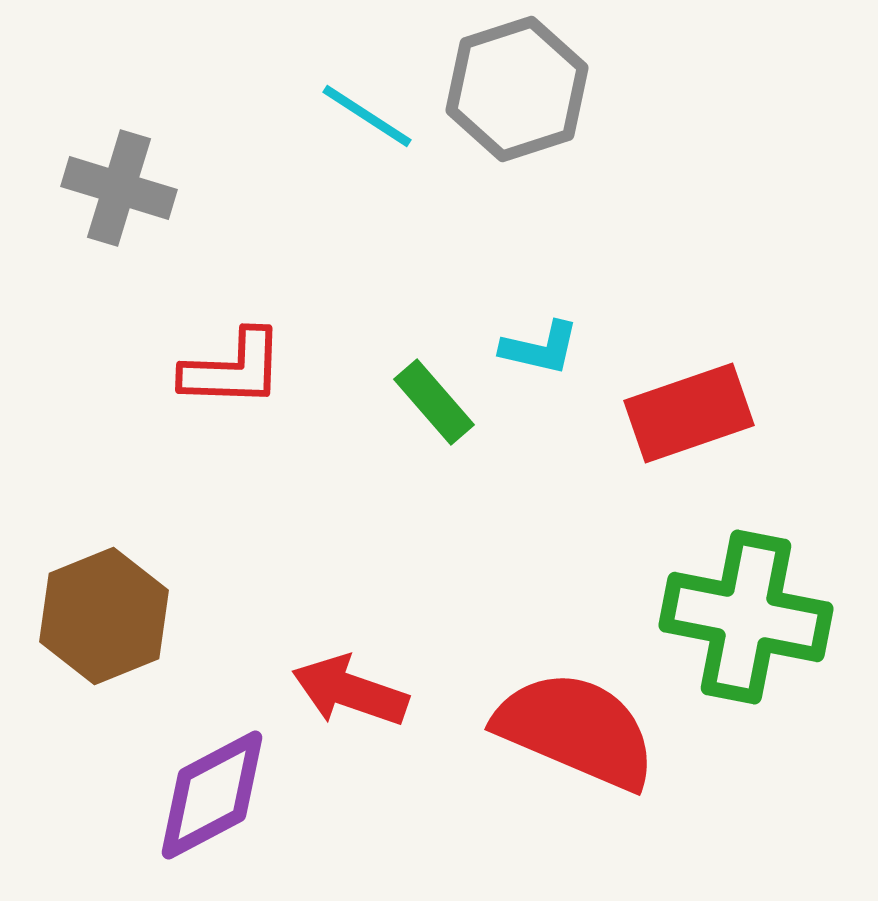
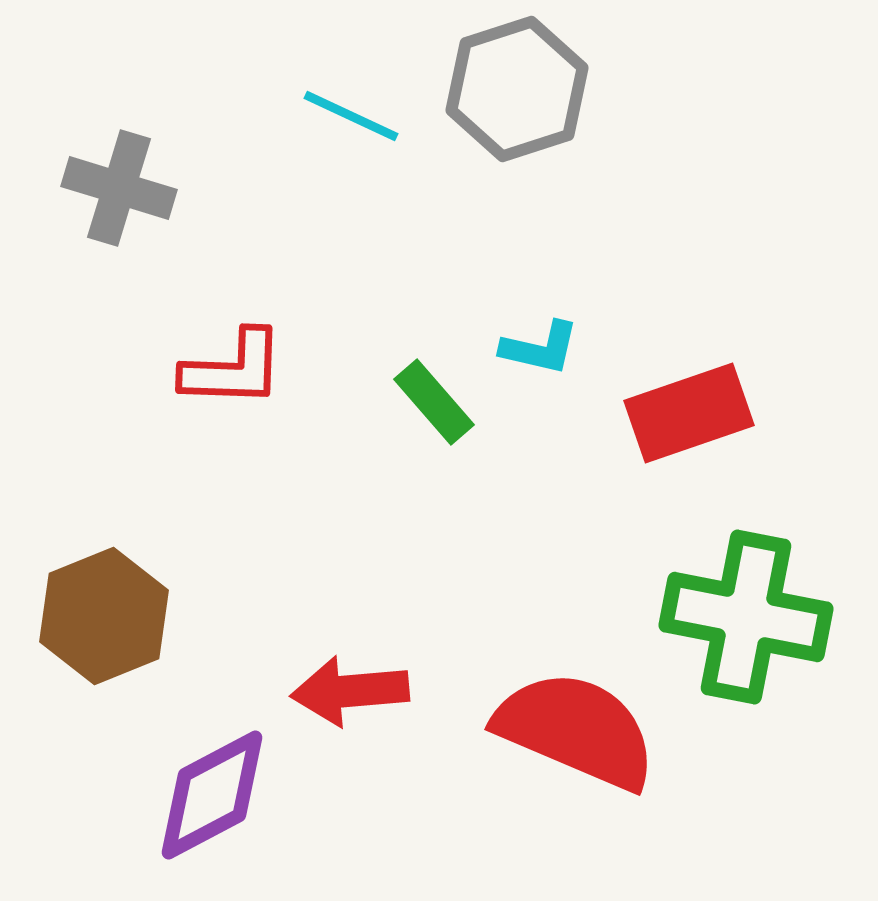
cyan line: moved 16 px left; rotated 8 degrees counterclockwise
red arrow: rotated 24 degrees counterclockwise
